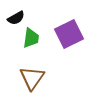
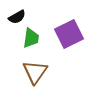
black semicircle: moved 1 px right, 1 px up
brown triangle: moved 3 px right, 6 px up
